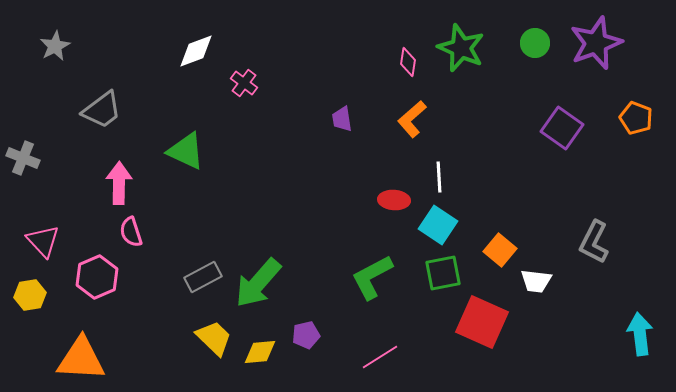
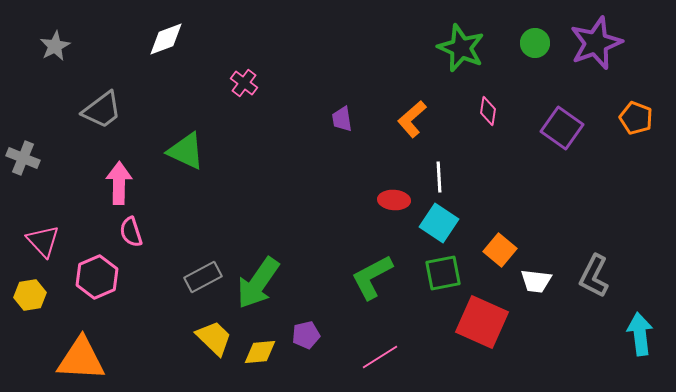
white diamond: moved 30 px left, 12 px up
pink diamond: moved 80 px right, 49 px down
cyan square: moved 1 px right, 2 px up
gray L-shape: moved 34 px down
green arrow: rotated 6 degrees counterclockwise
